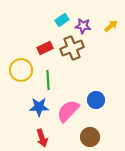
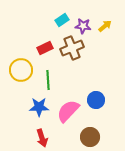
yellow arrow: moved 6 px left
